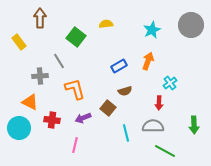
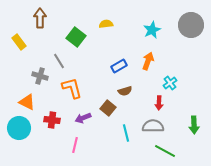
gray cross: rotated 21 degrees clockwise
orange L-shape: moved 3 px left, 1 px up
orange triangle: moved 3 px left
